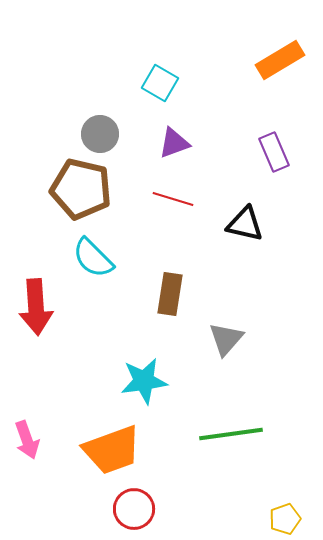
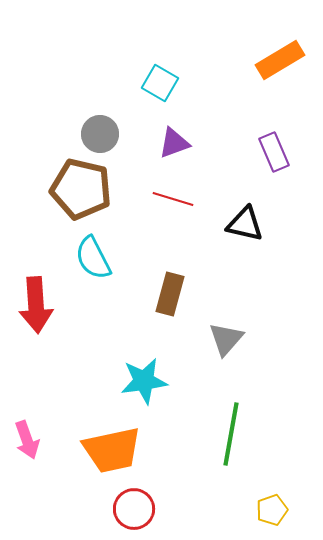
cyan semicircle: rotated 18 degrees clockwise
brown rectangle: rotated 6 degrees clockwise
red arrow: moved 2 px up
green line: rotated 72 degrees counterclockwise
orange trapezoid: rotated 8 degrees clockwise
yellow pentagon: moved 13 px left, 9 px up
